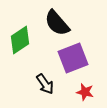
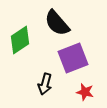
black arrow: rotated 50 degrees clockwise
